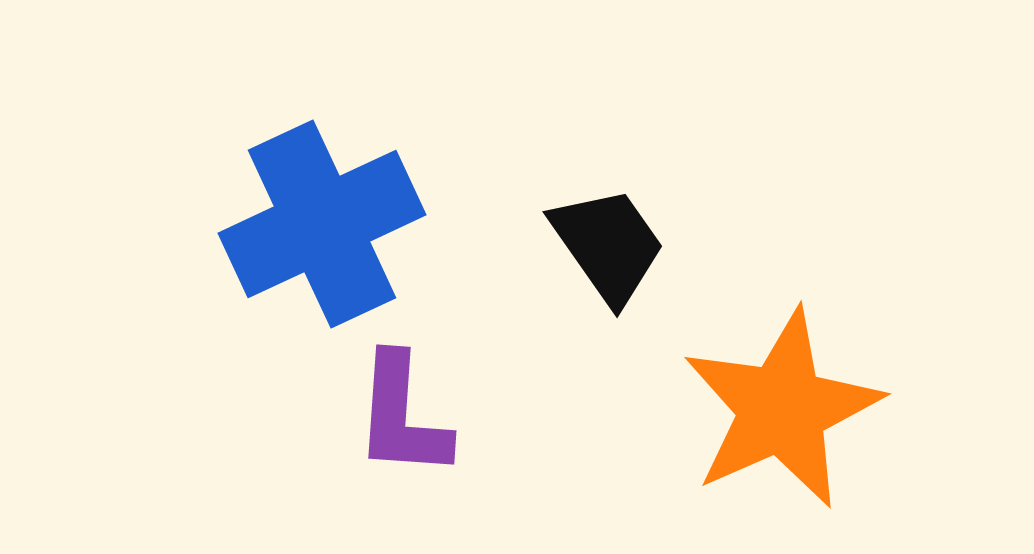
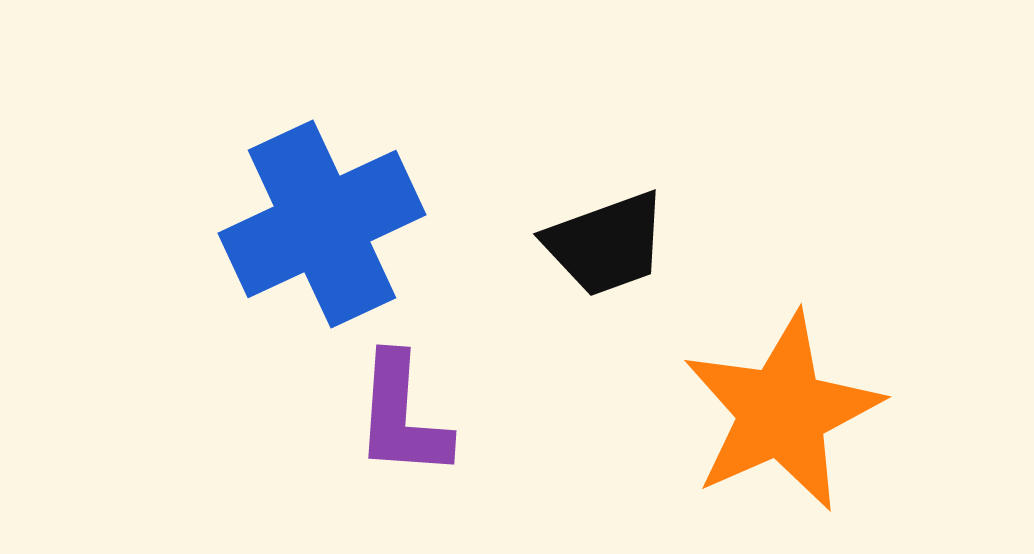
black trapezoid: moved 2 px left, 1 px up; rotated 105 degrees clockwise
orange star: moved 3 px down
